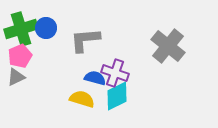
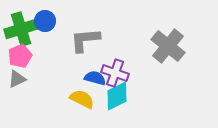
blue circle: moved 1 px left, 7 px up
gray triangle: moved 1 px right, 2 px down
yellow semicircle: rotated 10 degrees clockwise
